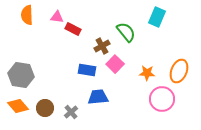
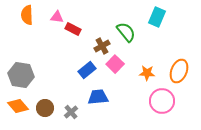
blue rectangle: rotated 48 degrees counterclockwise
pink circle: moved 2 px down
